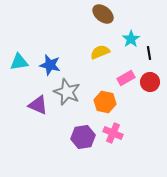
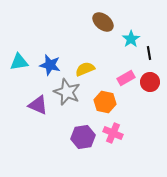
brown ellipse: moved 8 px down
yellow semicircle: moved 15 px left, 17 px down
